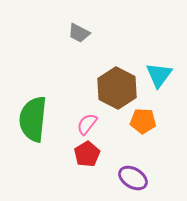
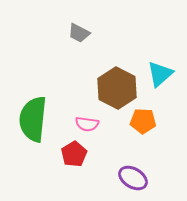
cyan triangle: moved 1 px right, 1 px up; rotated 12 degrees clockwise
pink semicircle: rotated 120 degrees counterclockwise
red pentagon: moved 13 px left
